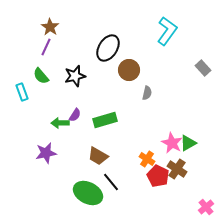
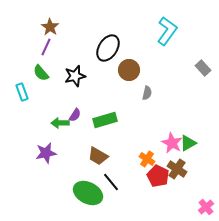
green semicircle: moved 3 px up
